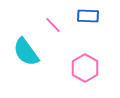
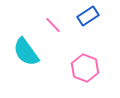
blue rectangle: rotated 35 degrees counterclockwise
pink hexagon: rotated 8 degrees counterclockwise
